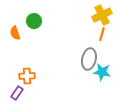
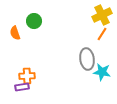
orange line: rotated 16 degrees clockwise
gray ellipse: moved 2 px left; rotated 20 degrees counterclockwise
purple rectangle: moved 5 px right, 6 px up; rotated 48 degrees clockwise
